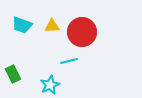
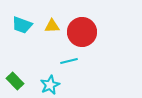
green rectangle: moved 2 px right, 7 px down; rotated 18 degrees counterclockwise
